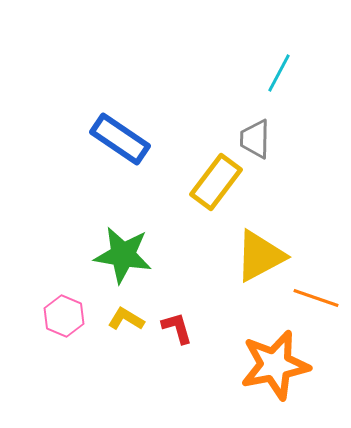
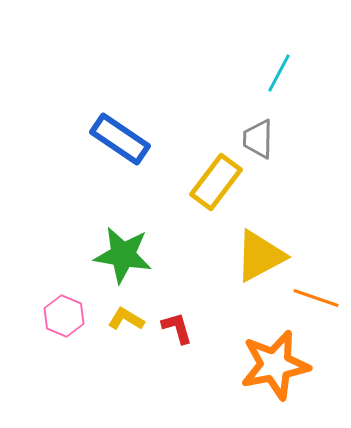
gray trapezoid: moved 3 px right
